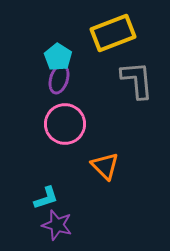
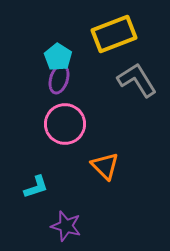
yellow rectangle: moved 1 px right, 1 px down
gray L-shape: rotated 27 degrees counterclockwise
cyan L-shape: moved 10 px left, 11 px up
purple star: moved 9 px right, 1 px down
